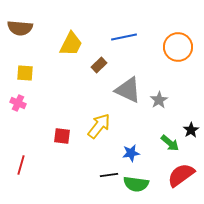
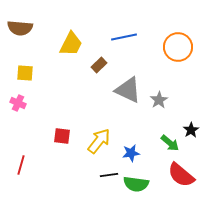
yellow arrow: moved 15 px down
red semicircle: rotated 104 degrees counterclockwise
